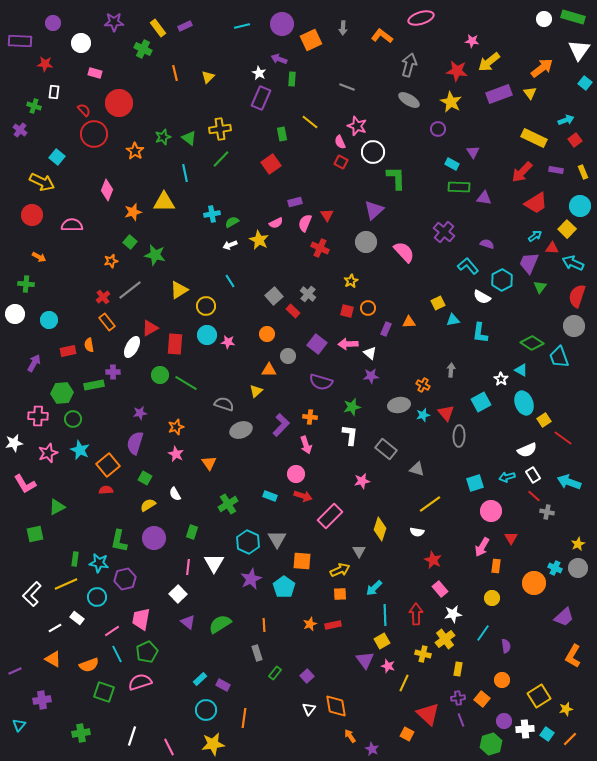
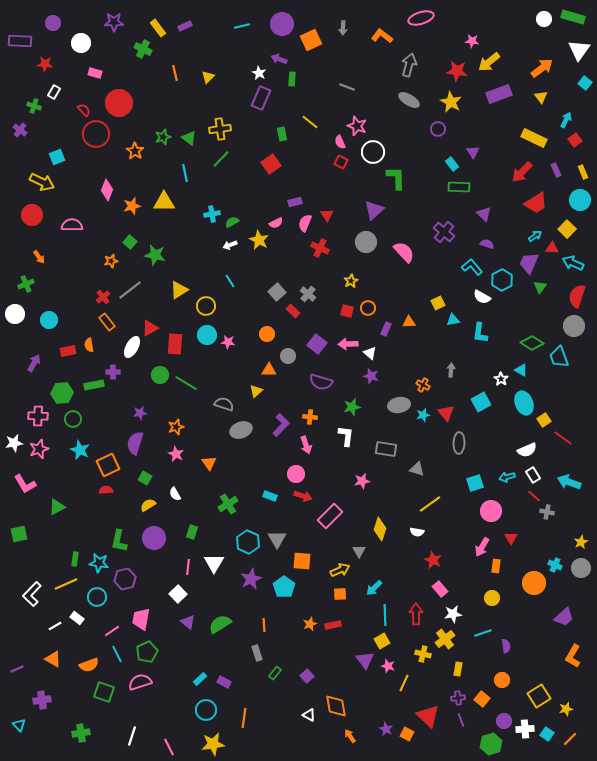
white rectangle at (54, 92): rotated 24 degrees clockwise
yellow triangle at (530, 93): moved 11 px right, 4 px down
cyan arrow at (566, 120): rotated 42 degrees counterclockwise
red circle at (94, 134): moved 2 px right
cyan square at (57, 157): rotated 28 degrees clockwise
cyan rectangle at (452, 164): rotated 24 degrees clockwise
purple rectangle at (556, 170): rotated 56 degrees clockwise
purple triangle at (484, 198): moved 16 px down; rotated 35 degrees clockwise
cyan circle at (580, 206): moved 6 px up
orange star at (133, 212): moved 1 px left, 6 px up
orange arrow at (39, 257): rotated 24 degrees clockwise
cyan L-shape at (468, 266): moved 4 px right, 1 px down
green cross at (26, 284): rotated 28 degrees counterclockwise
gray square at (274, 296): moved 3 px right, 4 px up
purple star at (371, 376): rotated 21 degrees clockwise
white L-shape at (350, 435): moved 4 px left, 1 px down
gray ellipse at (459, 436): moved 7 px down
gray rectangle at (386, 449): rotated 30 degrees counterclockwise
pink star at (48, 453): moved 9 px left, 4 px up
orange square at (108, 465): rotated 15 degrees clockwise
green square at (35, 534): moved 16 px left
yellow star at (578, 544): moved 3 px right, 2 px up
cyan cross at (555, 568): moved 3 px up
gray circle at (578, 568): moved 3 px right
white line at (55, 628): moved 2 px up
cyan line at (483, 633): rotated 36 degrees clockwise
purple line at (15, 671): moved 2 px right, 2 px up
purple rectangle at (223, 685): moved 1 px right, 3 px up
white triangle at (309, 709): moved 6 px down; rotated 40 degrees counterclockwise
red triangle at (428, 714): moved 2 px down
cyan triangle at (19, 725): rotated 24 degrees counterclockwise
purple star at (372, 749): moved 14 px right, 20 px up
